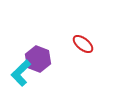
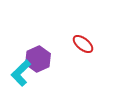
purple hexagon: rotated 15 degrees clockwise
